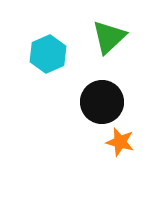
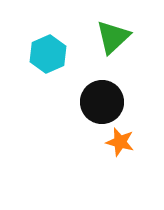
green triangle: moved 4 px right
